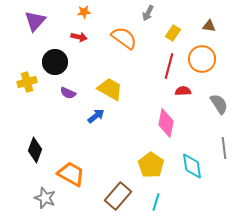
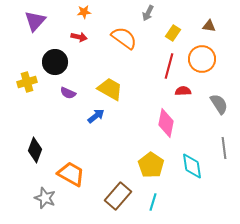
cyan line: moved 3 px left
